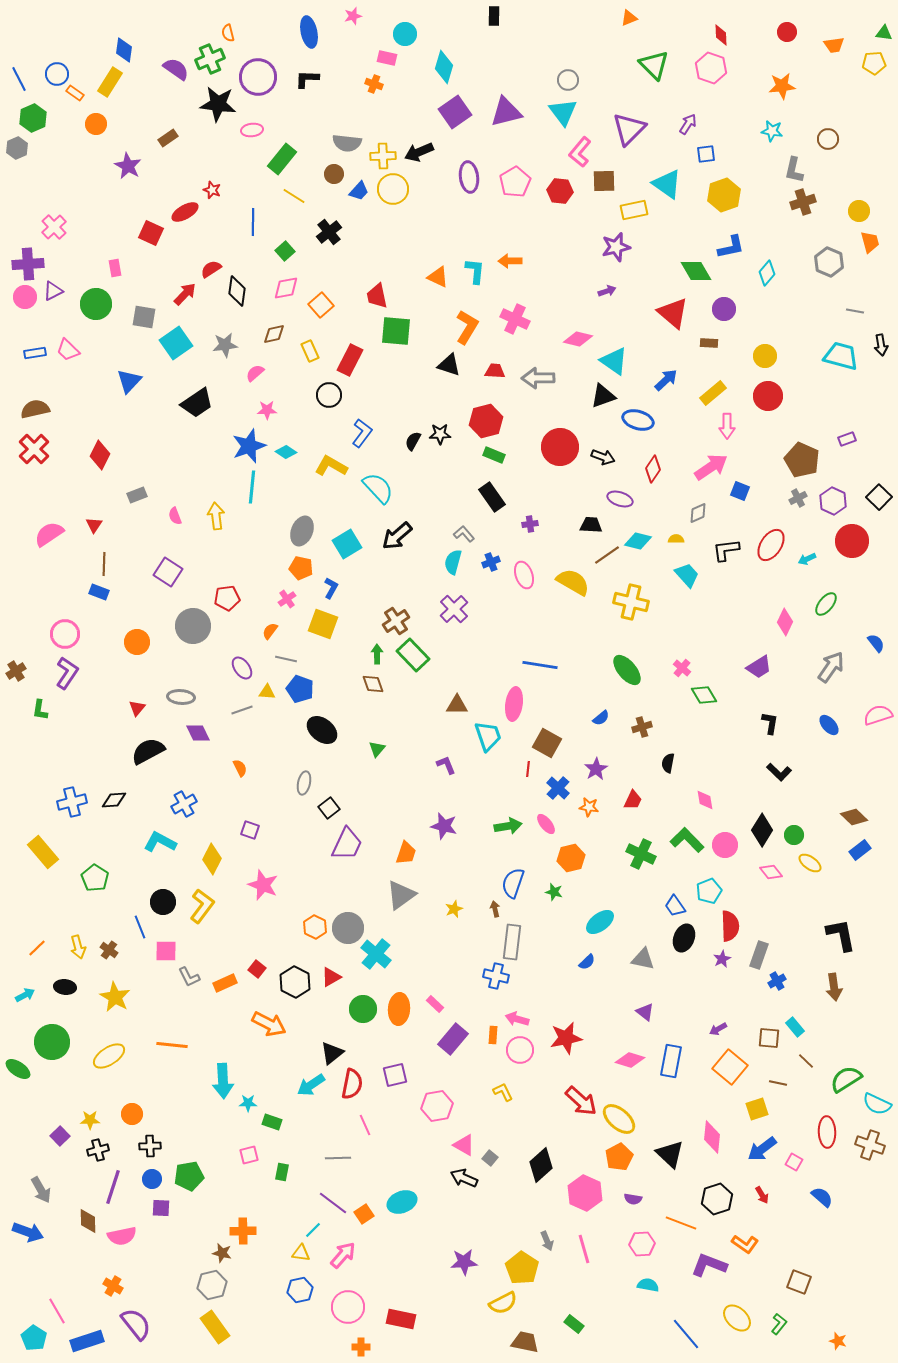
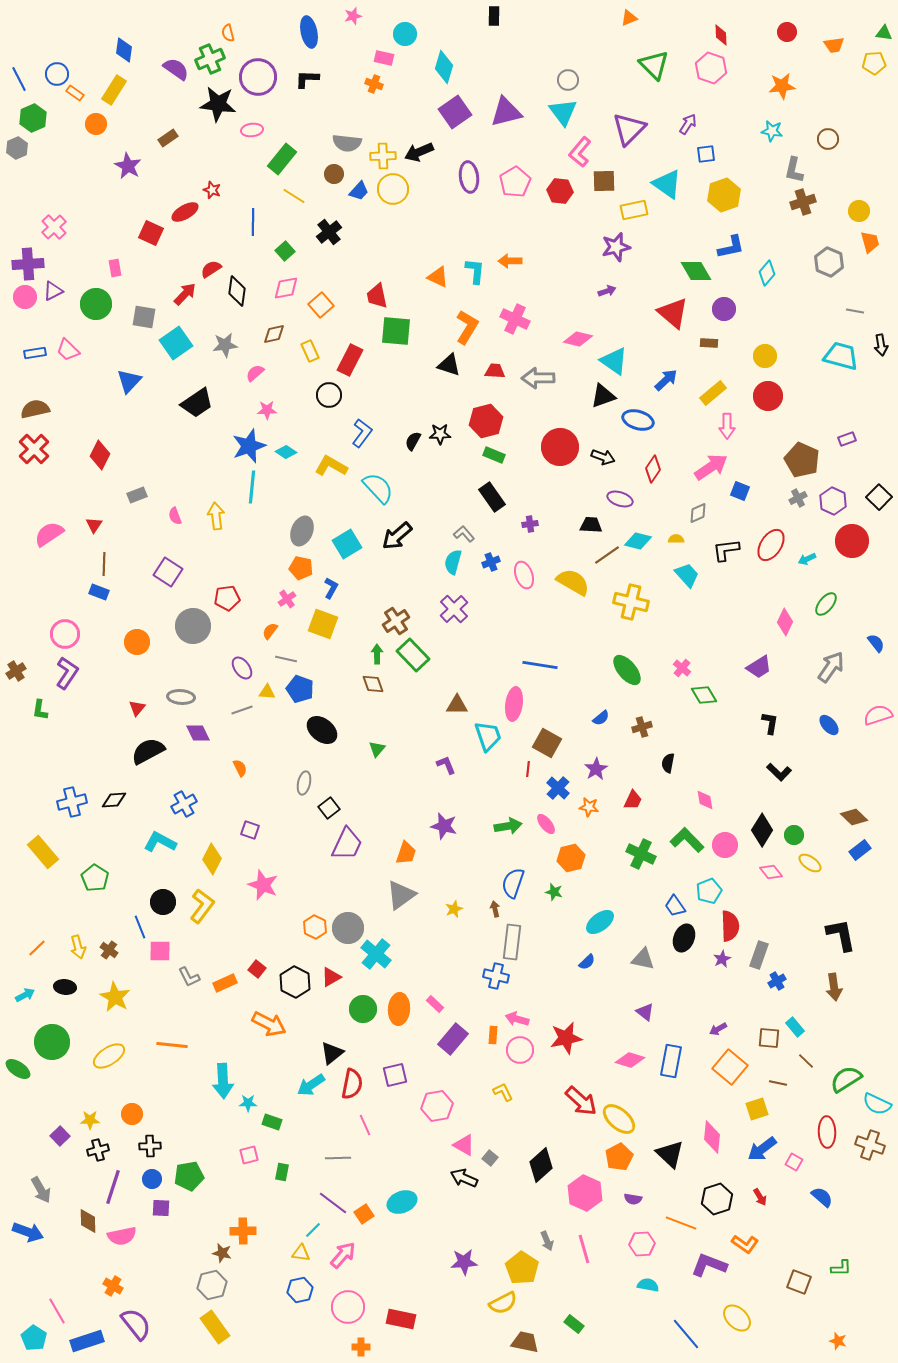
pink rectangle at (387, 58): moved 3 px left
yellow rectangle at (110, 82): moved 4 px right, 8 px down
pink square at (166, 951): moved 6 px left
red arrow at (762, 1195): moved 2 px left, 2 px down
green L-shape at (779, 1324): moved 62 px right, 56 px up; rotated 50 degrees clockwise
